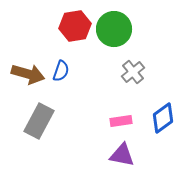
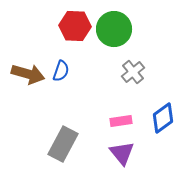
red hexagon: rotated 12 degrees clockwise
gray rectangle: moved 24 px right, 23 px down
purple triangle: moved 2 px up; rotated 40 degrees clockwise
